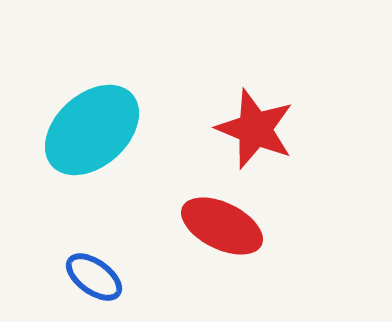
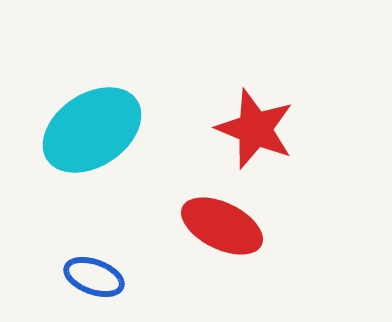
cyan ellipse: rotated 8 degrees clockwise
blue ellipse: rotated 16 degrees counterclockwise
